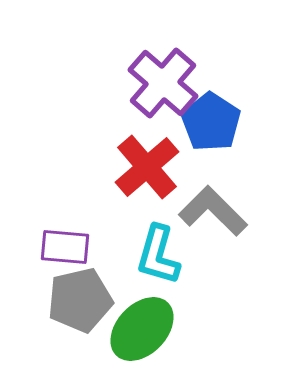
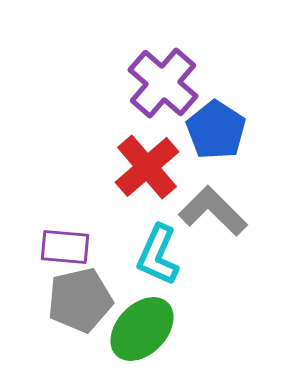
blue pentagon: moved 5 px right, 8 px down
cyan L-shape: rotated 8 degrees clockwise
